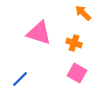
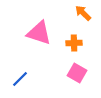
orange cross: rotated 21 degrees counterclockwise
